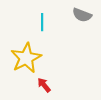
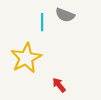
gray semicircle: moved 17 px left
red arrow: moved 15 px right
